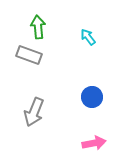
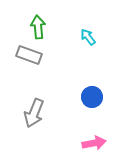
gray arrow: moved 1 px down
